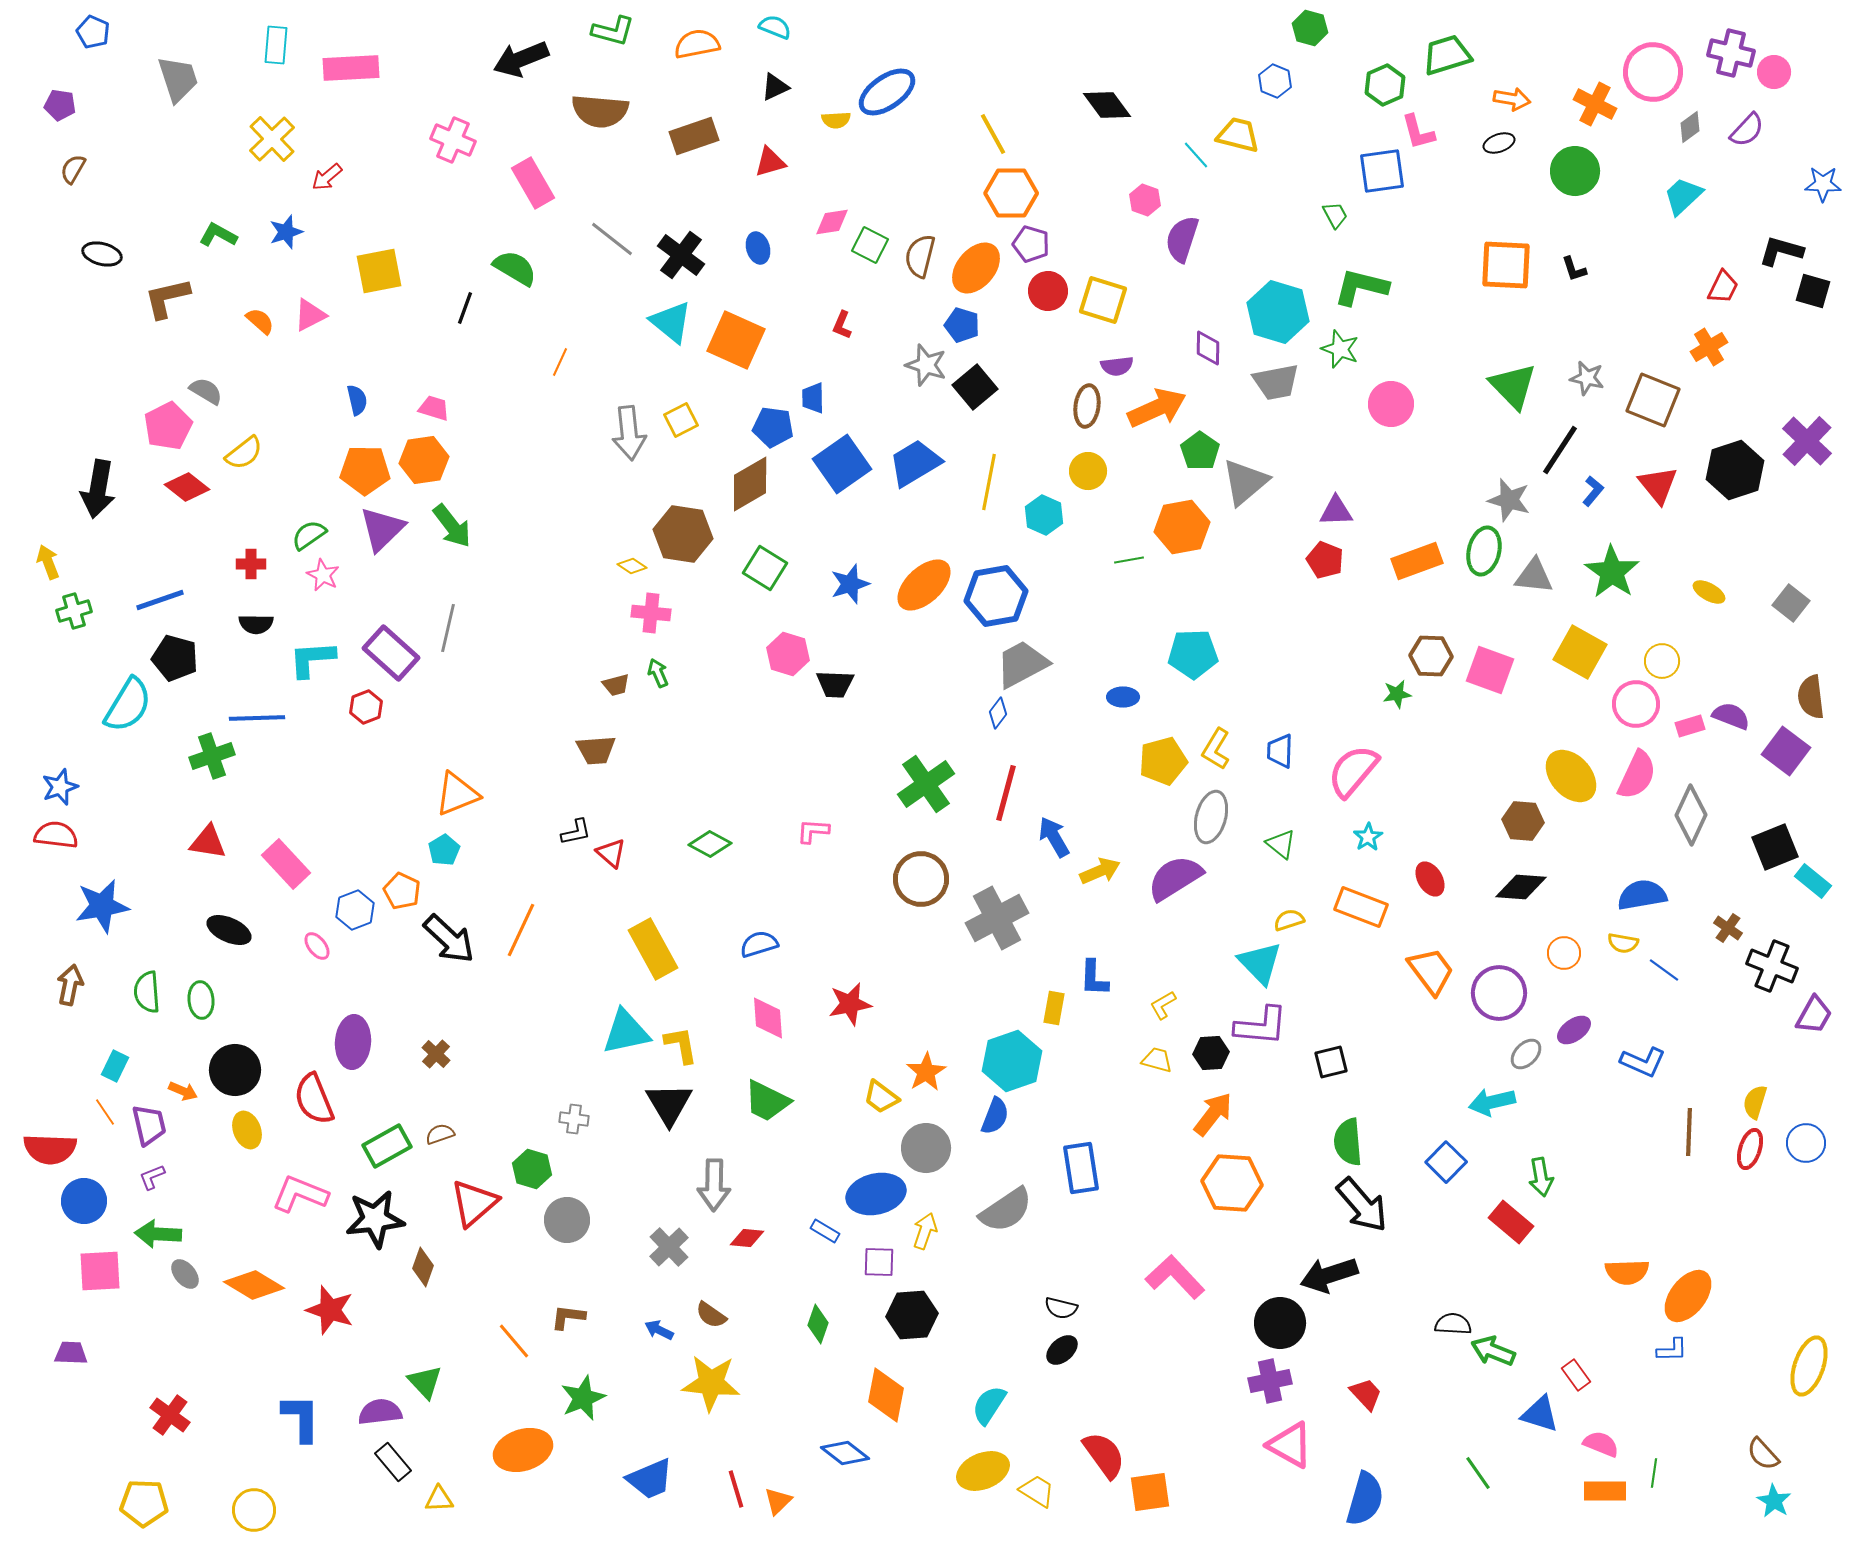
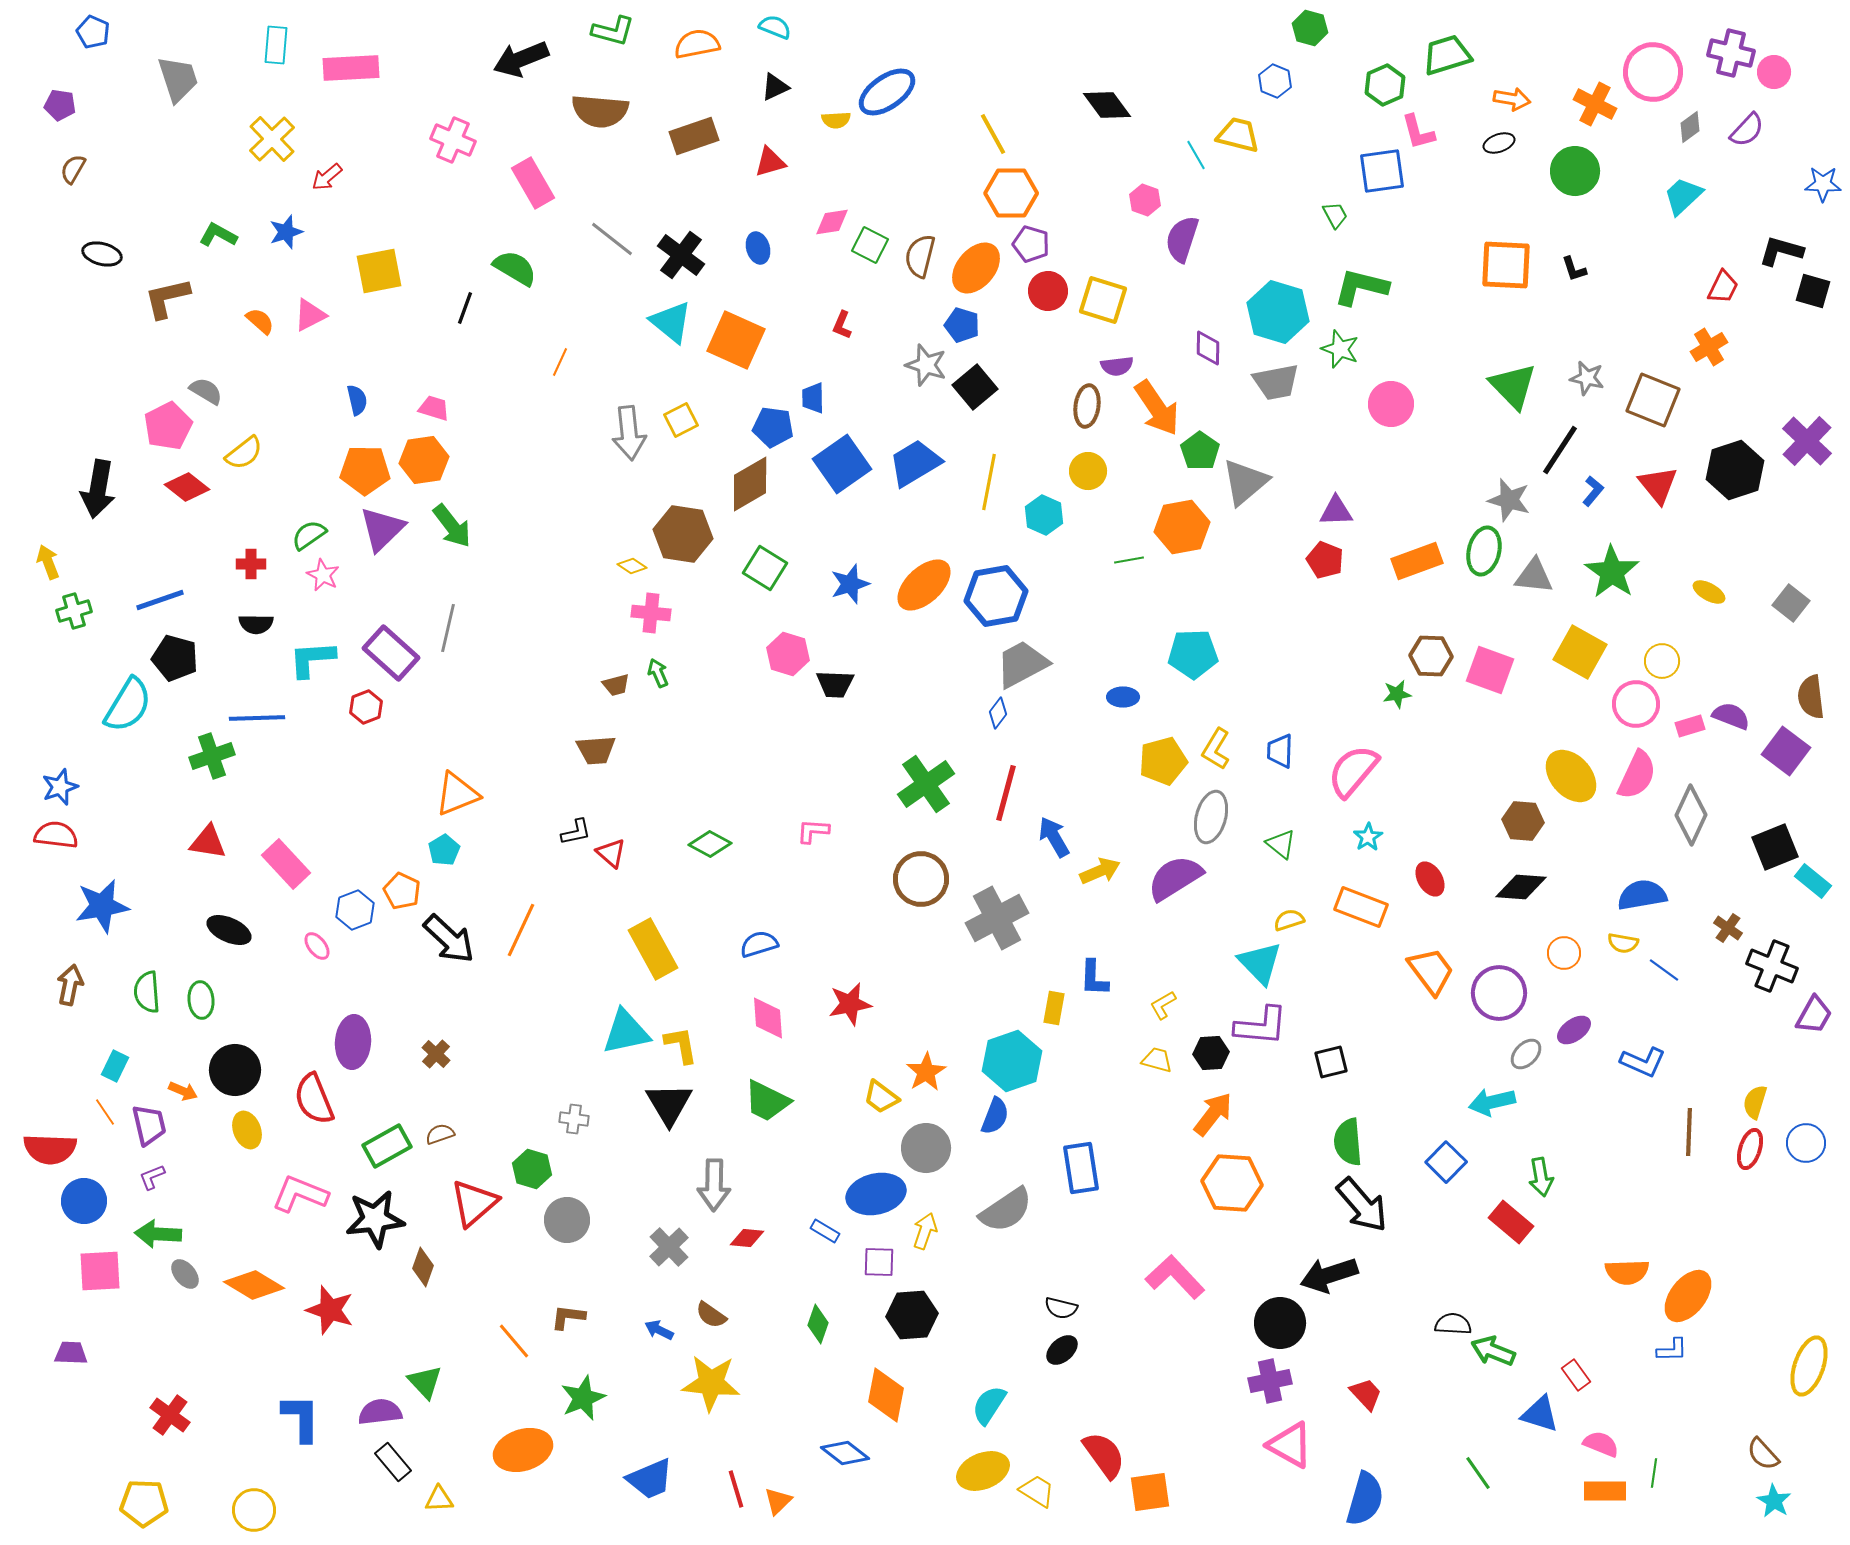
cyan line at (1196, 155): rotated 12 degrees clockwise
orange arrow at (1157, 408): rotated 80 degrees clockwise
